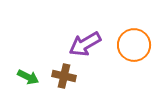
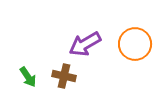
orange circle: moved 1 px right, 1 px up
green arrow: rotated 30 degrees clockwise
